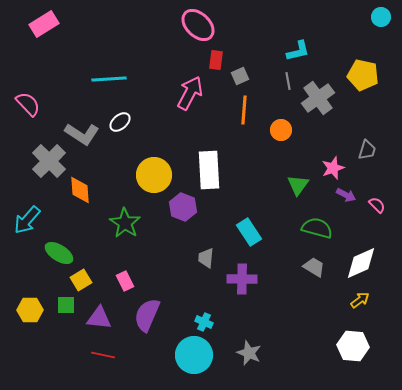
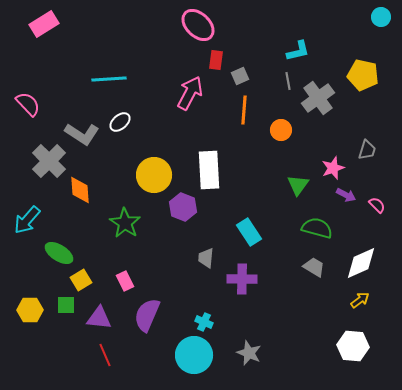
red line at (103, 355): moved 2 px right; rotated 55 degrees clockwise
